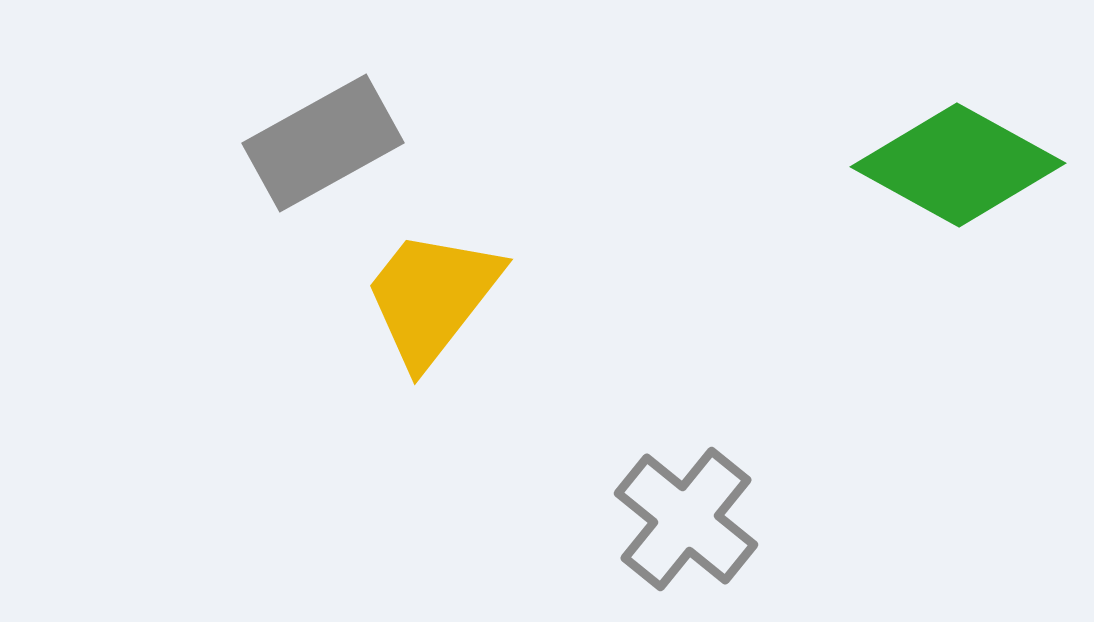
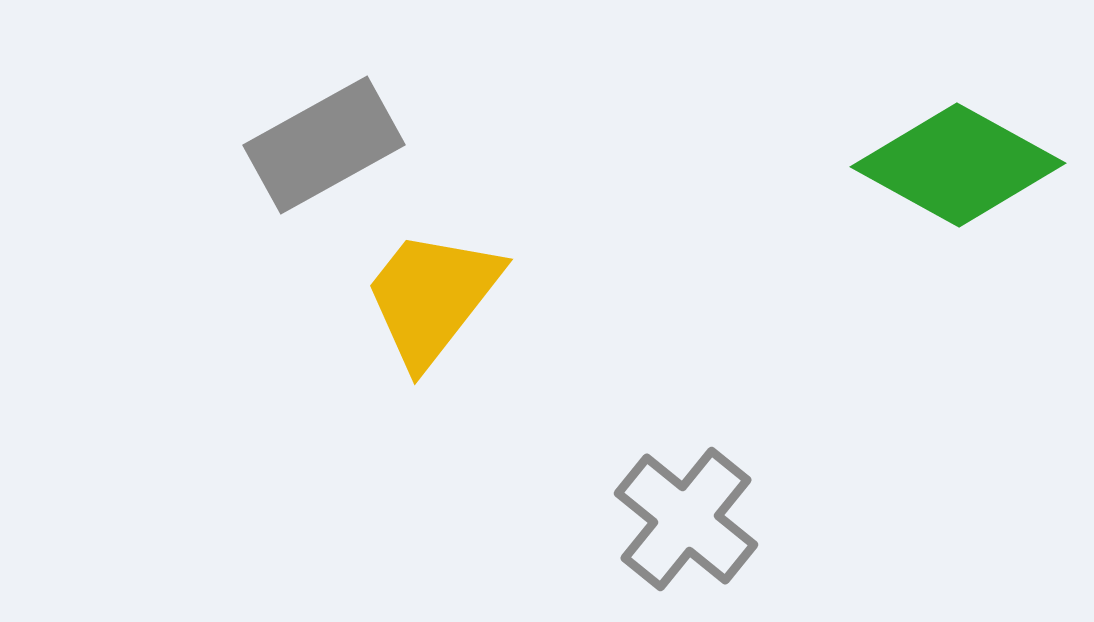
gray rectangle: moved 1 px right, 2 px down
